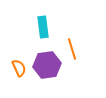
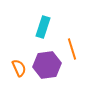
cyan rectangle: rotated 25 degrees clockwise
